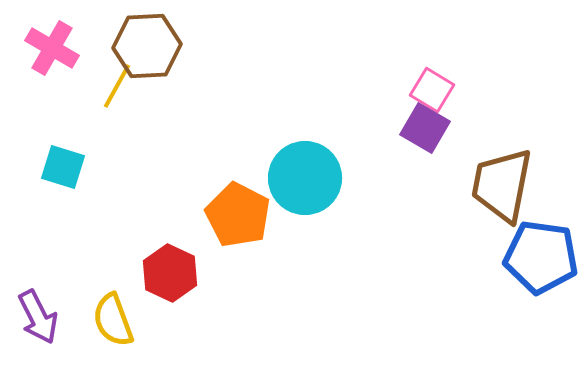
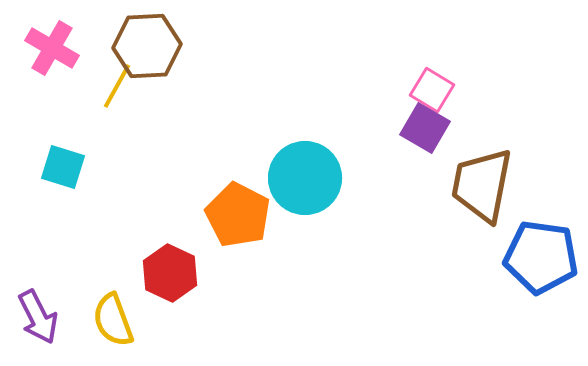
brown trapezoid: moved 20 px left
